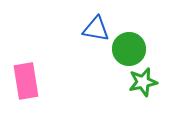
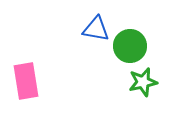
green circle: moved 1 px right, 3 px up
